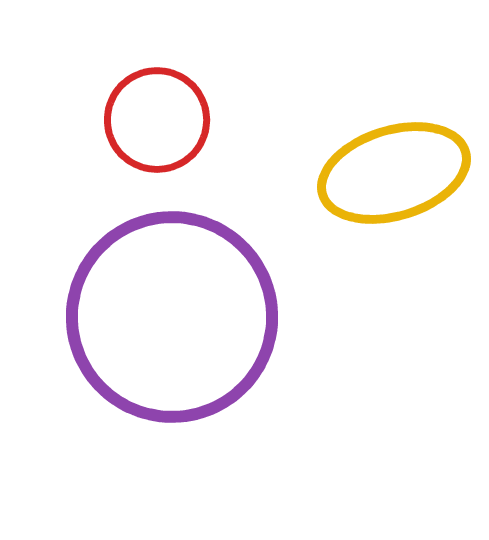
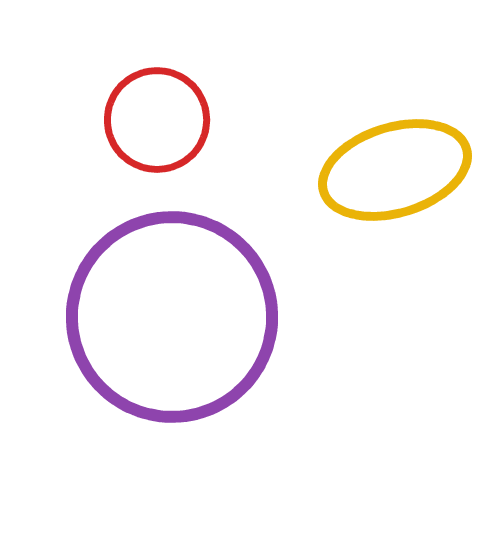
yellow ellipse: moved 1 px right, 3 px up
